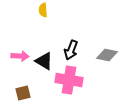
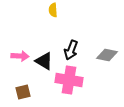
yellow semicircle: moved 10 px right
brown square: moved 1 px up
